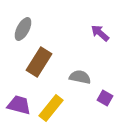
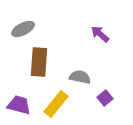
gray ellipse: rotated 35 degrees clockwise
purple arrow: moved 1 px down
brown rectangle: rotated 28 degrees counterclockwise
purple square: rotated 21 degrees clockwise
yellow rectangle: moved 5 px right, 4 px up
